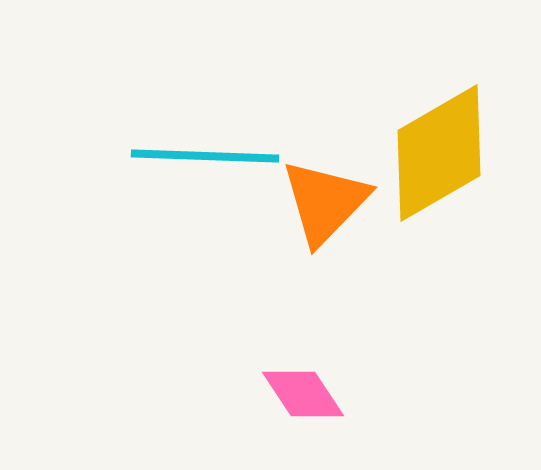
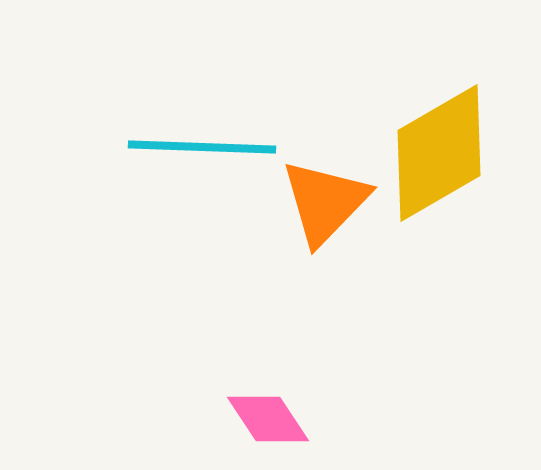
cyan line: moved 3 px left, 9 px up
pink diamond: moved 35 px left, 25 px down
